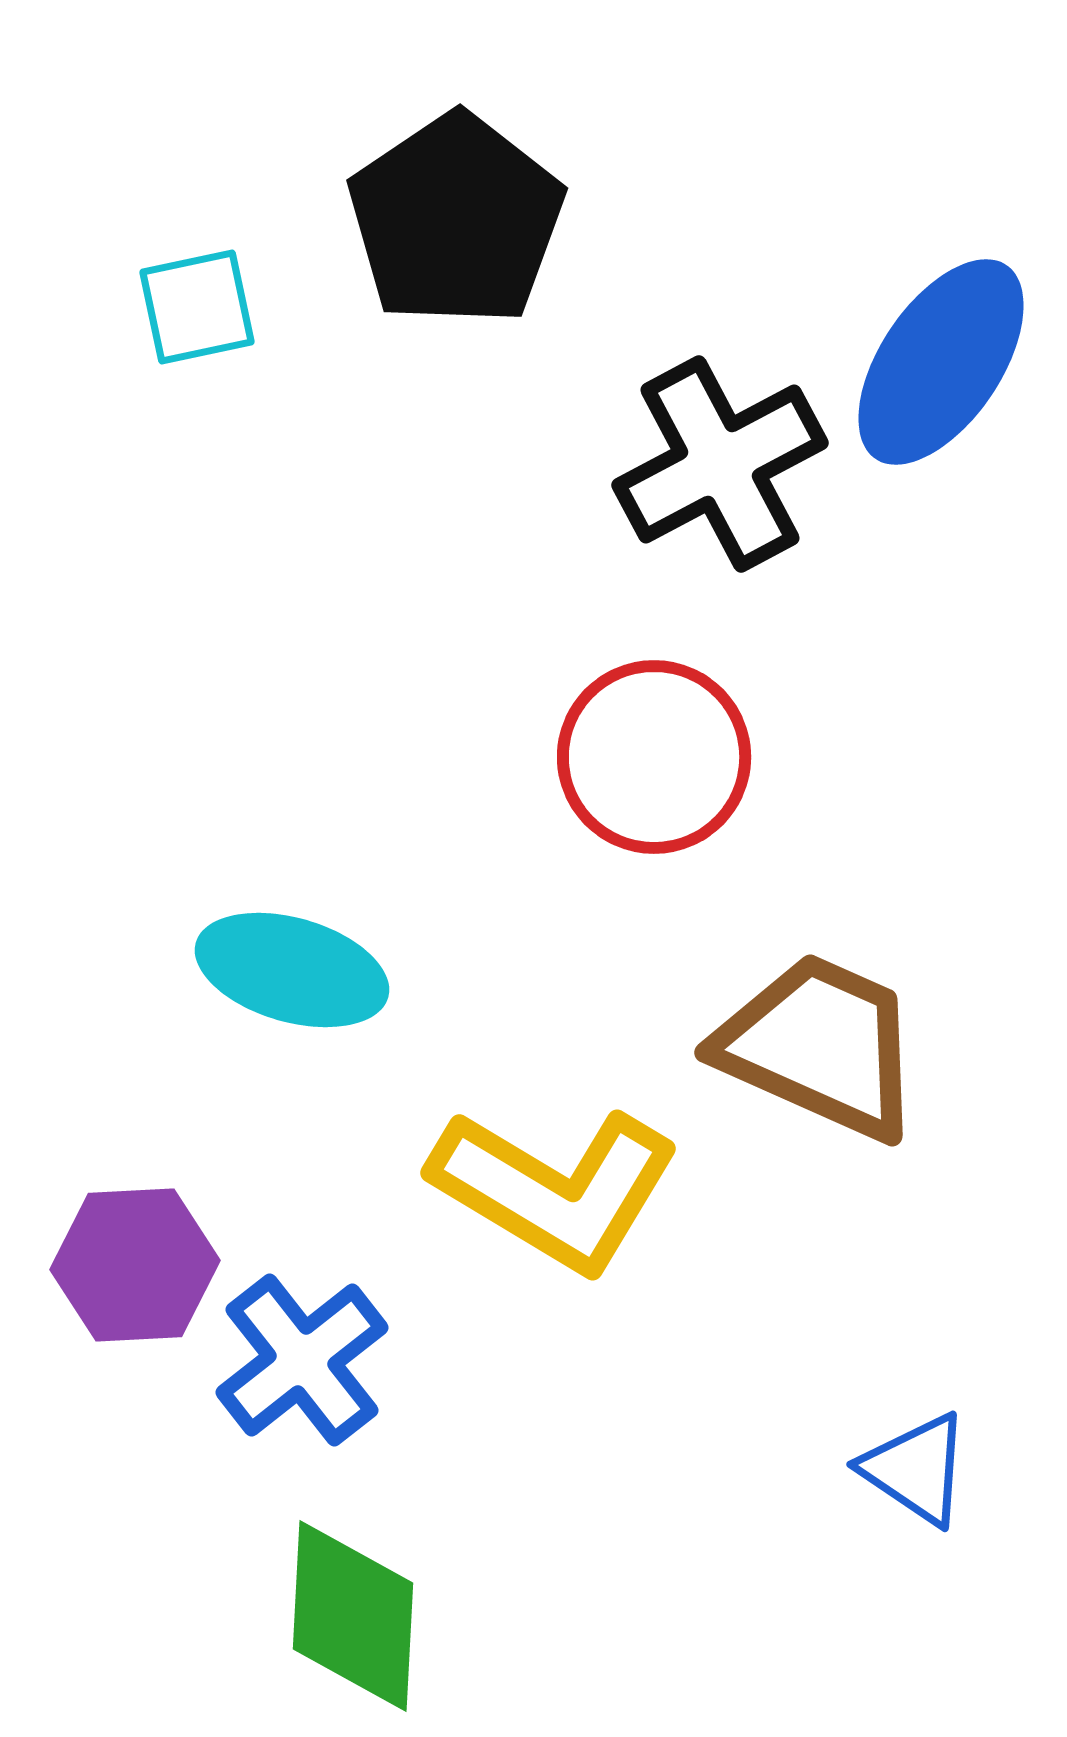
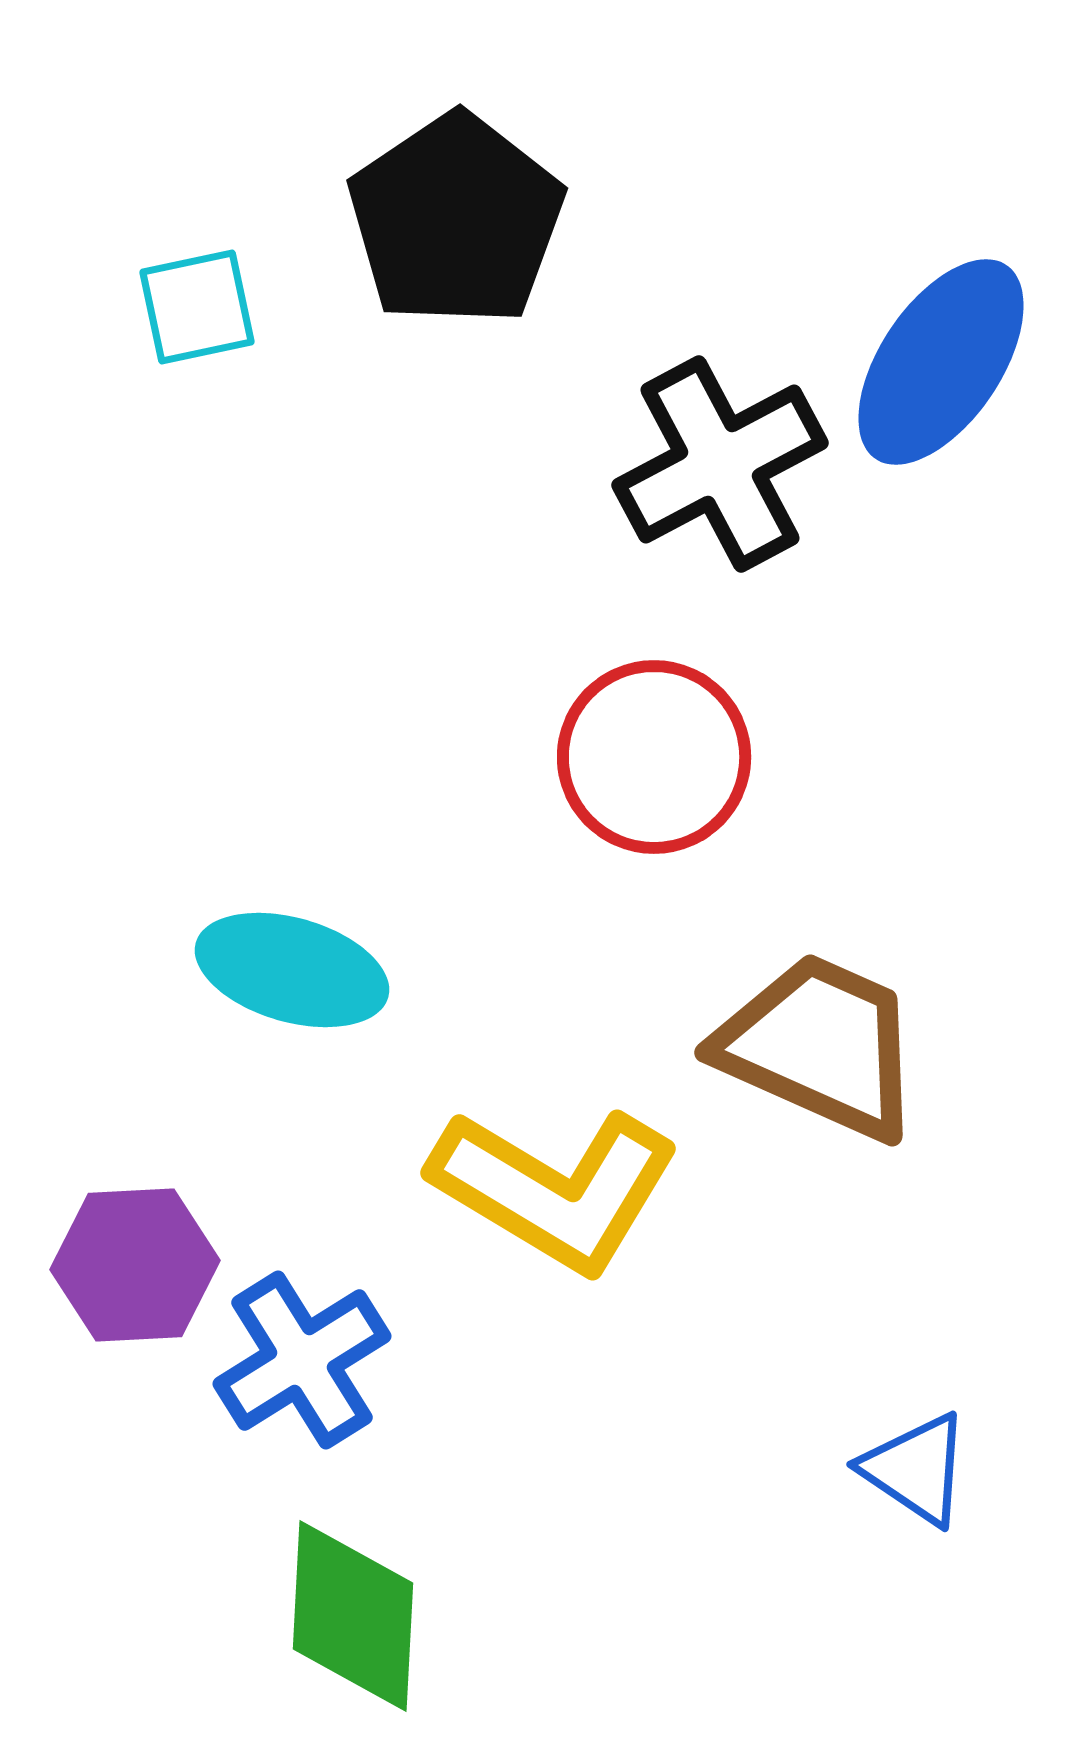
blue cross: rotated 6 degrees clockwise
